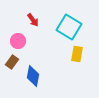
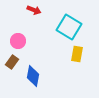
red arrow: moved 1 px right, 10 px up; rotated 32 degrees counterclockwise
